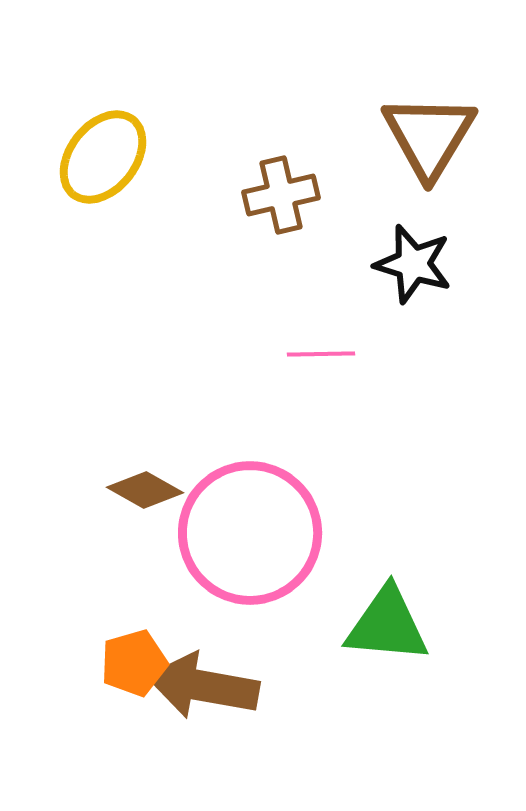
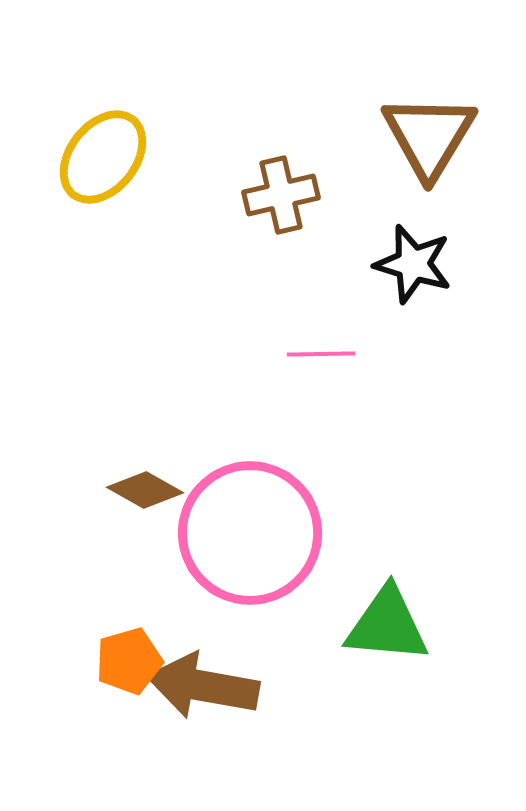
orange pentagon: moved 5 px left, 2 px up
